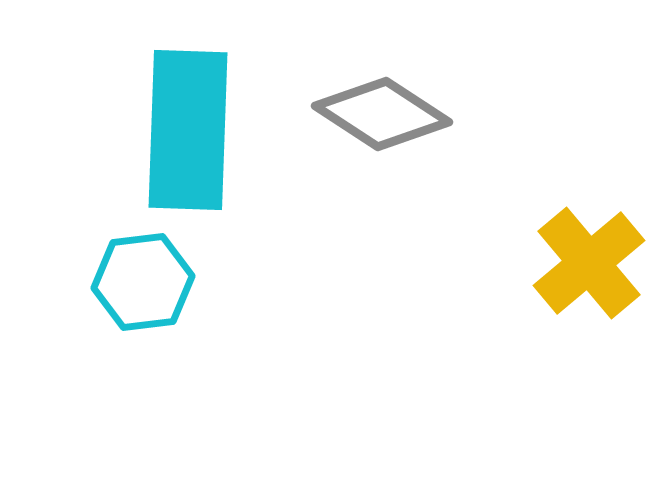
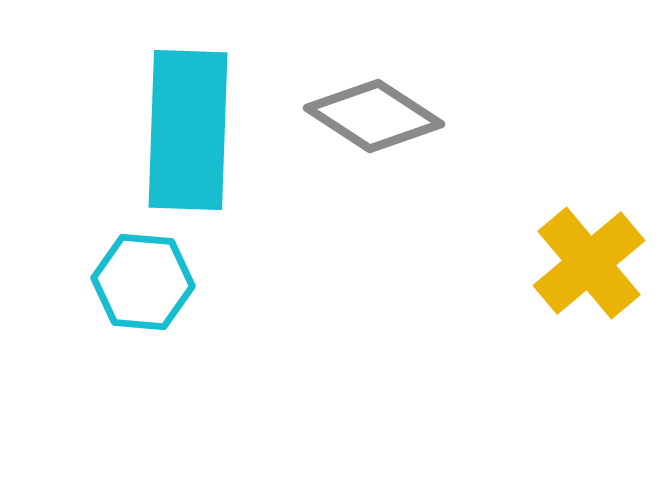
gray diamond: moved 8 px left, 2 px down
cyan hexagon: rotated 12 degrees clockwise
